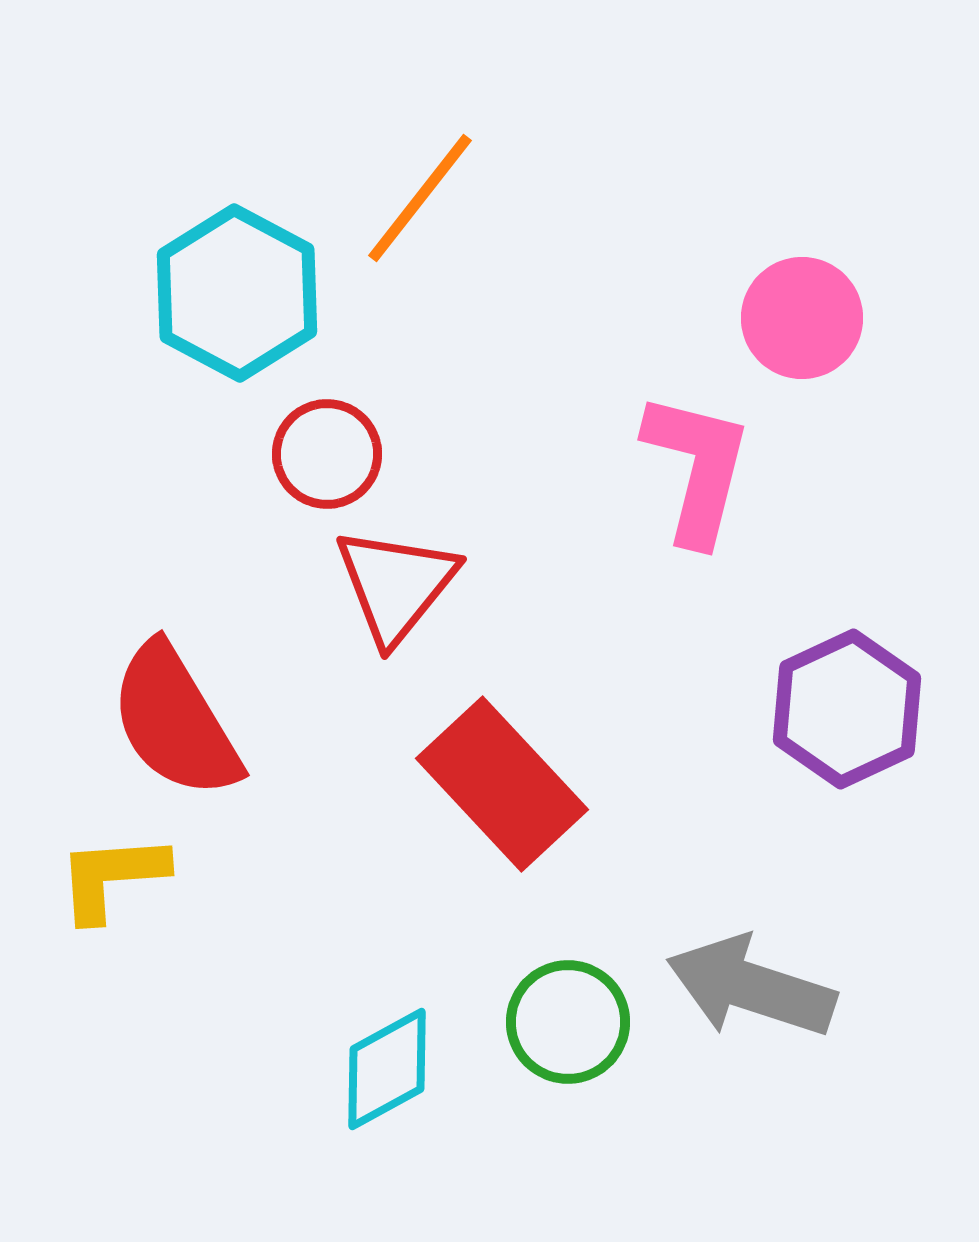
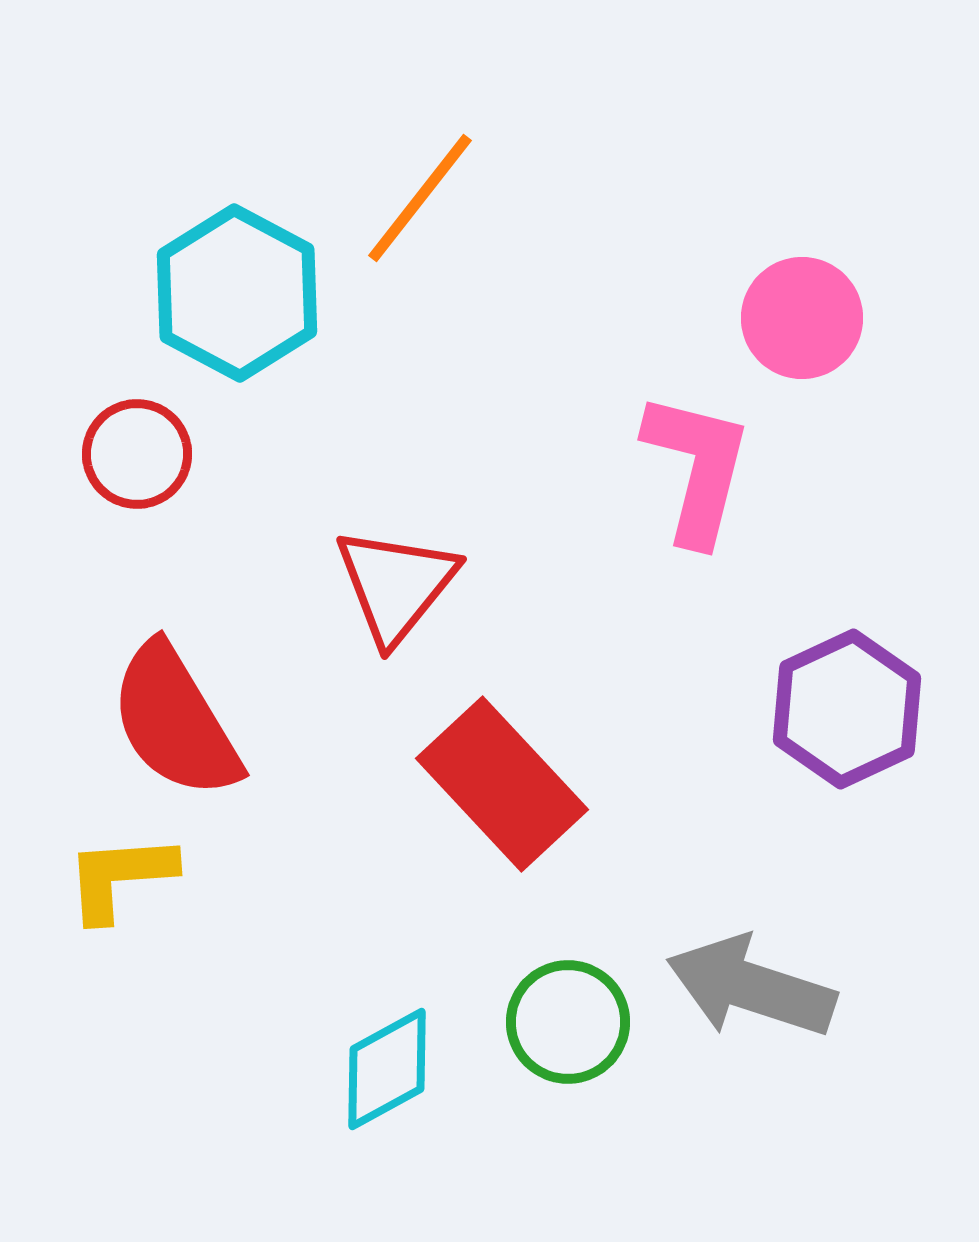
red circle: moved 190 px left
yellow L-shape: moved 8 px right
